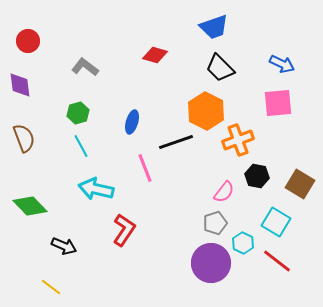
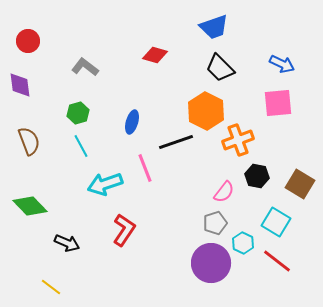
brown semicircle: moved 5 px right, 3 px down
cyan arrow: moved 9 px right, 5 px up; rotated 32 degrees counterclockwise
black arrow: moved 3 px right, 3 px up
